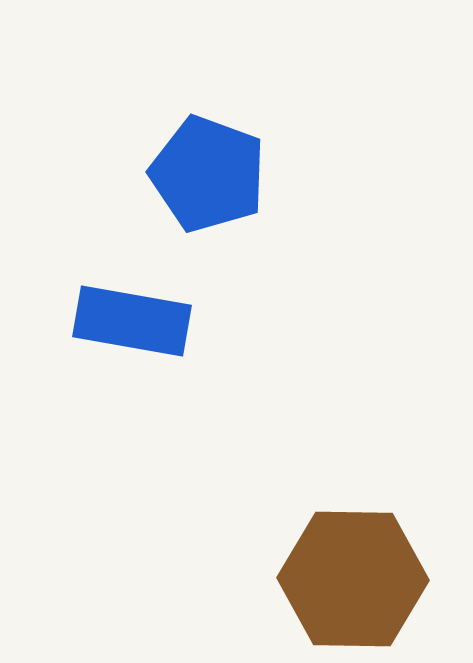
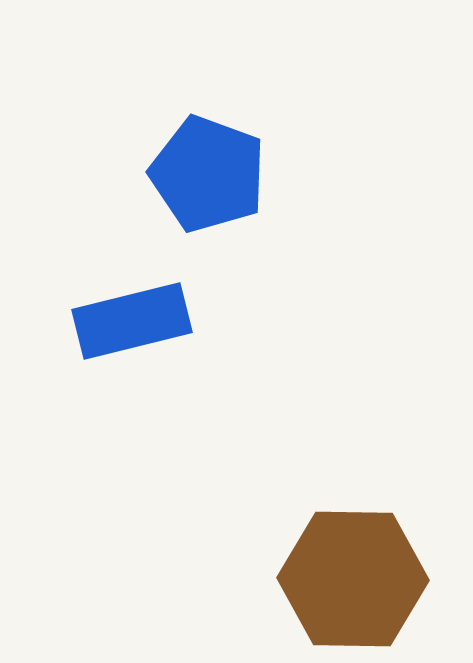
blue rectangle: rotated 24 degrees counterclockwise
